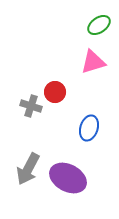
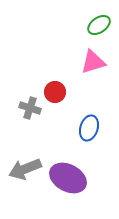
gray cross: moved 1 px left, 2 px down
gray arrow: moved 3 px left; rotated 40 degrees clockwise
